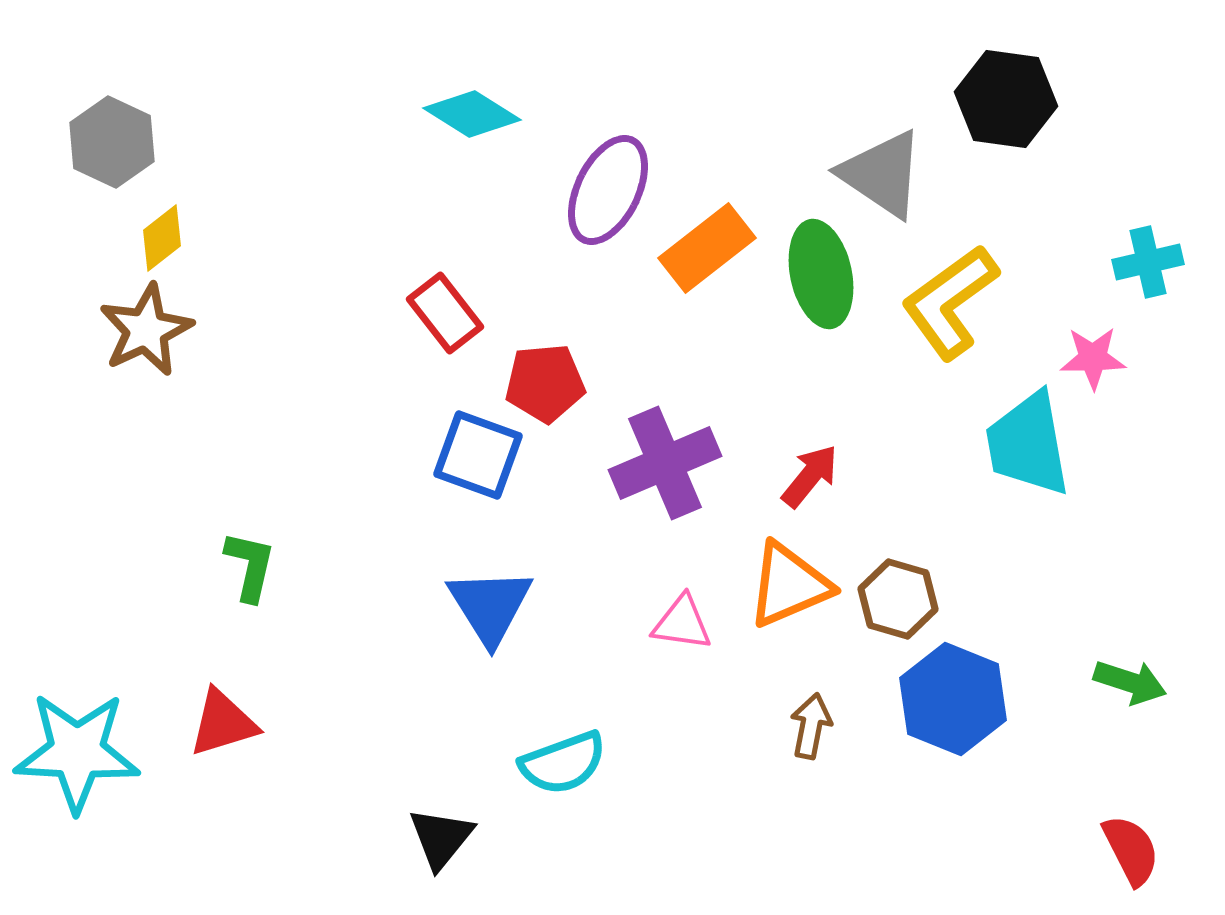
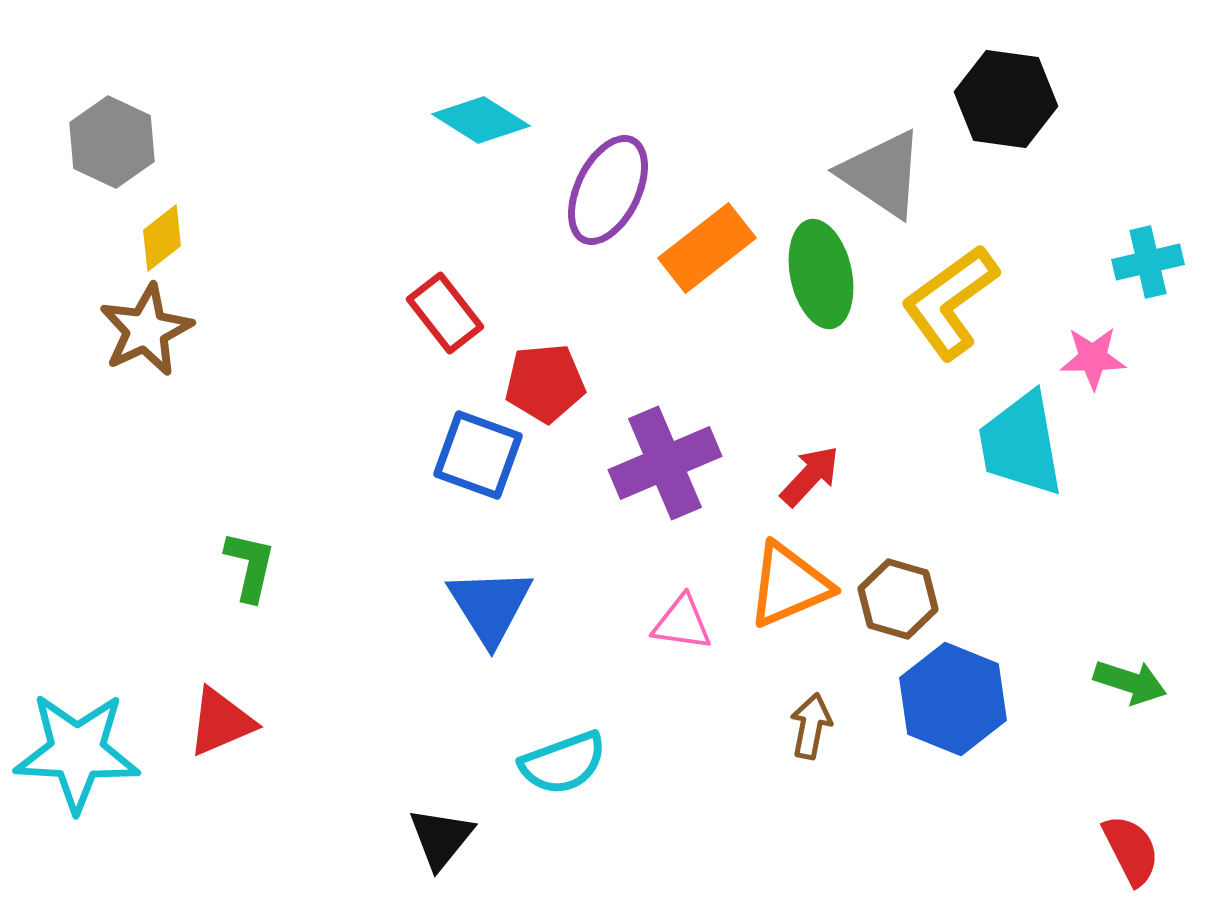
cyan diamond: moved 9 px right, 6 px down
cyan trapezoid: moved 7 px left
red arrow: rotated 4 degrees clockwise
red triangle: moved 2 px left, 1 px up; rotated 6 degrees counterclockwise
